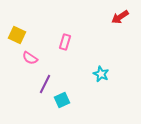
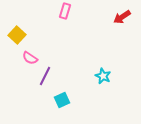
red arrow: moved 2 px right
yellow square: rotated 18 degrees clockwise
pink rectangle: moved 31 px up
cyan star: moved 2 px right, 2 px down
purple line: moved 8 px up
